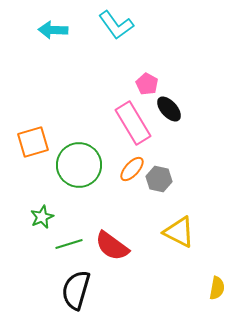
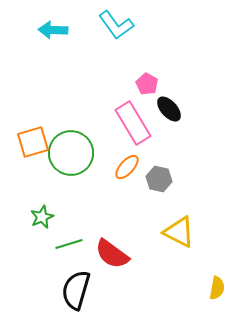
green circle: moved 8 px left, 12 px up
orange ellipse: moved 5 px left, 2 px up
red semicircle: moved 8 px down
